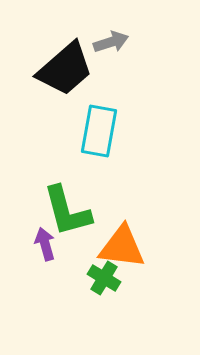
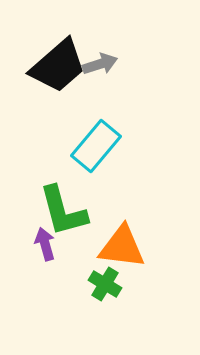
gray arrow: moved 11 px left, 22 px down
black trapezoid: moved 7 px left, 3 px up
cyan rectangle: moved 3 px left, 15 px down; rotated 30 degrees clockwise
green L-shape: moved 4 px left
green cross: moved 1 px right, 6 px down
